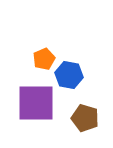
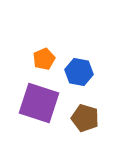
blue hexagon: moved 10 px right, 3 px up
purple square: moved 3 px right; rotated 18 degrees clockwise
